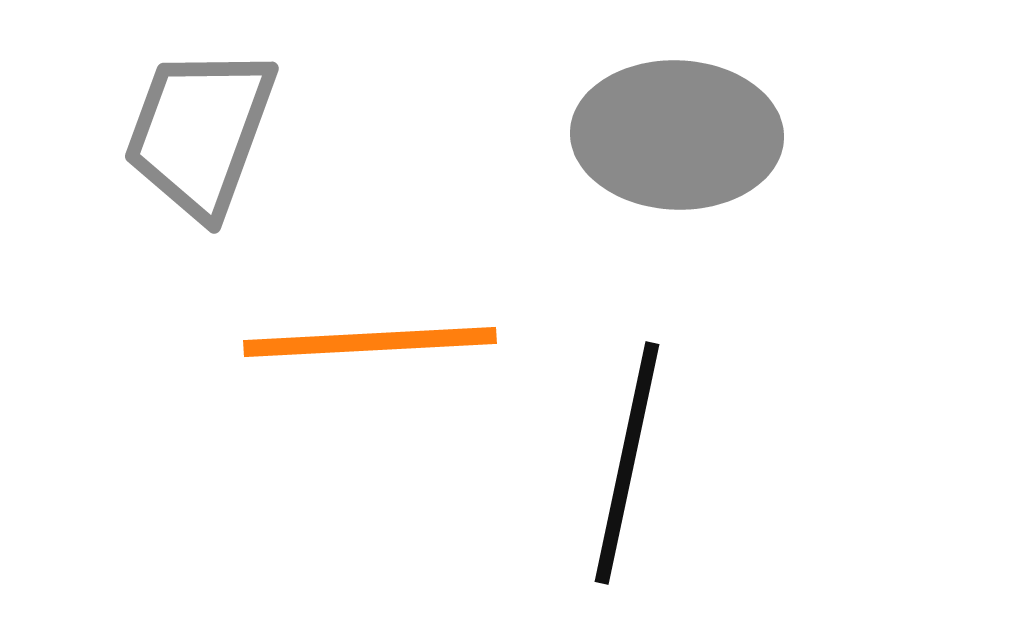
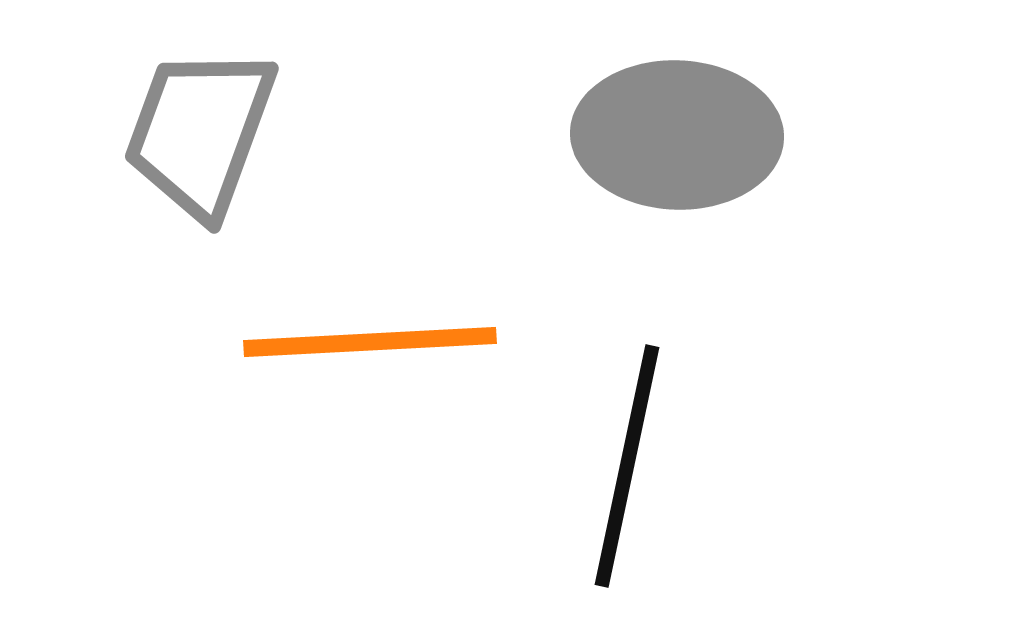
black line: moved 3 px down
